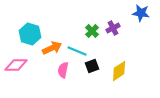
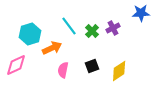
blue star: rotated 12 degrees counterclockwise
cyan hexagon: rotated 25 degrees clockwise
cyan line: moved 8 px left, 25 px up; rotated 30 degrees clockwise
pink diamond: rotated 25 degrees counterclockwise
